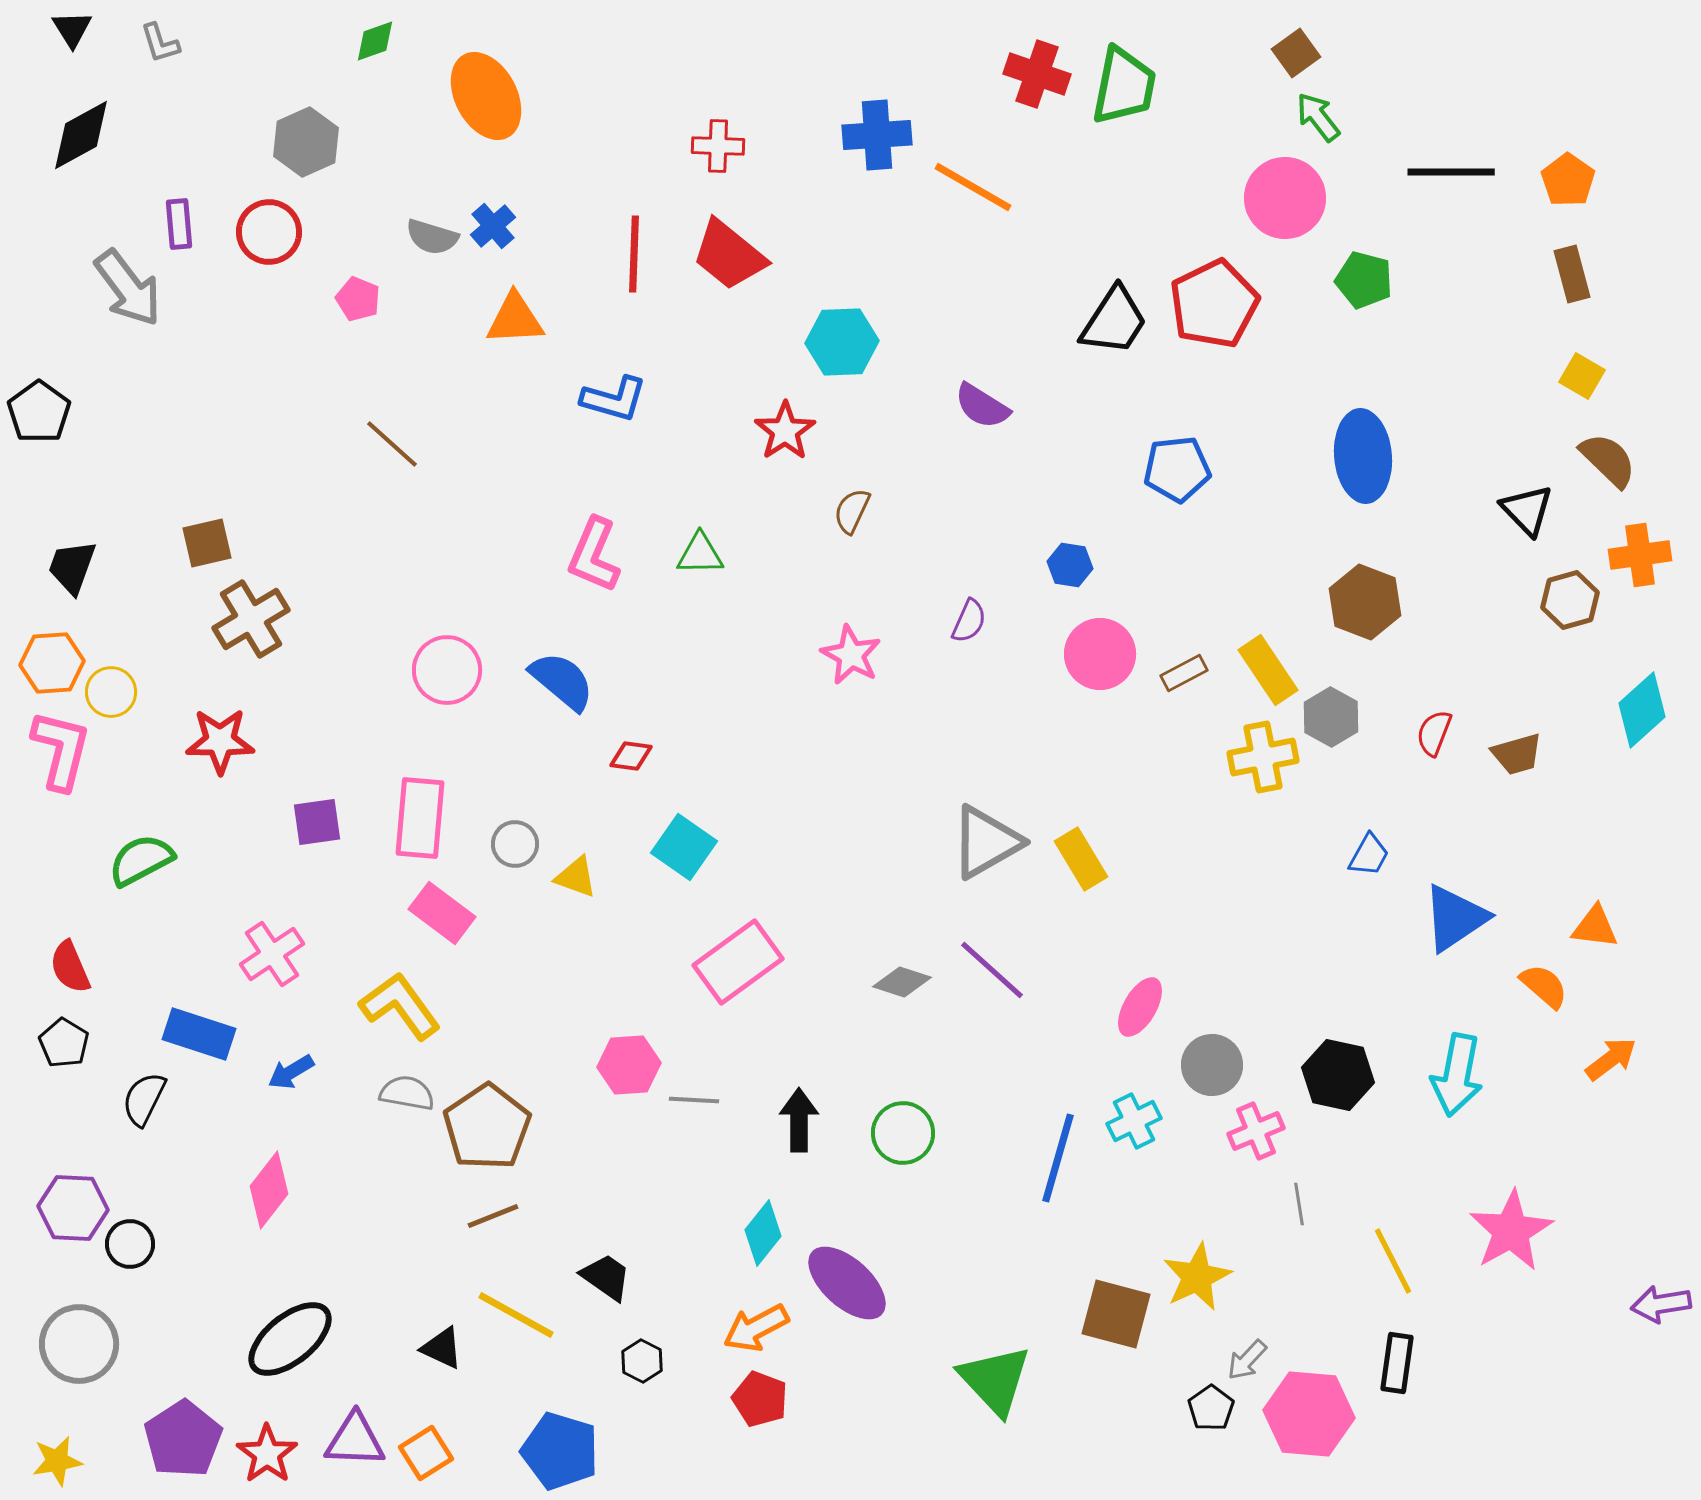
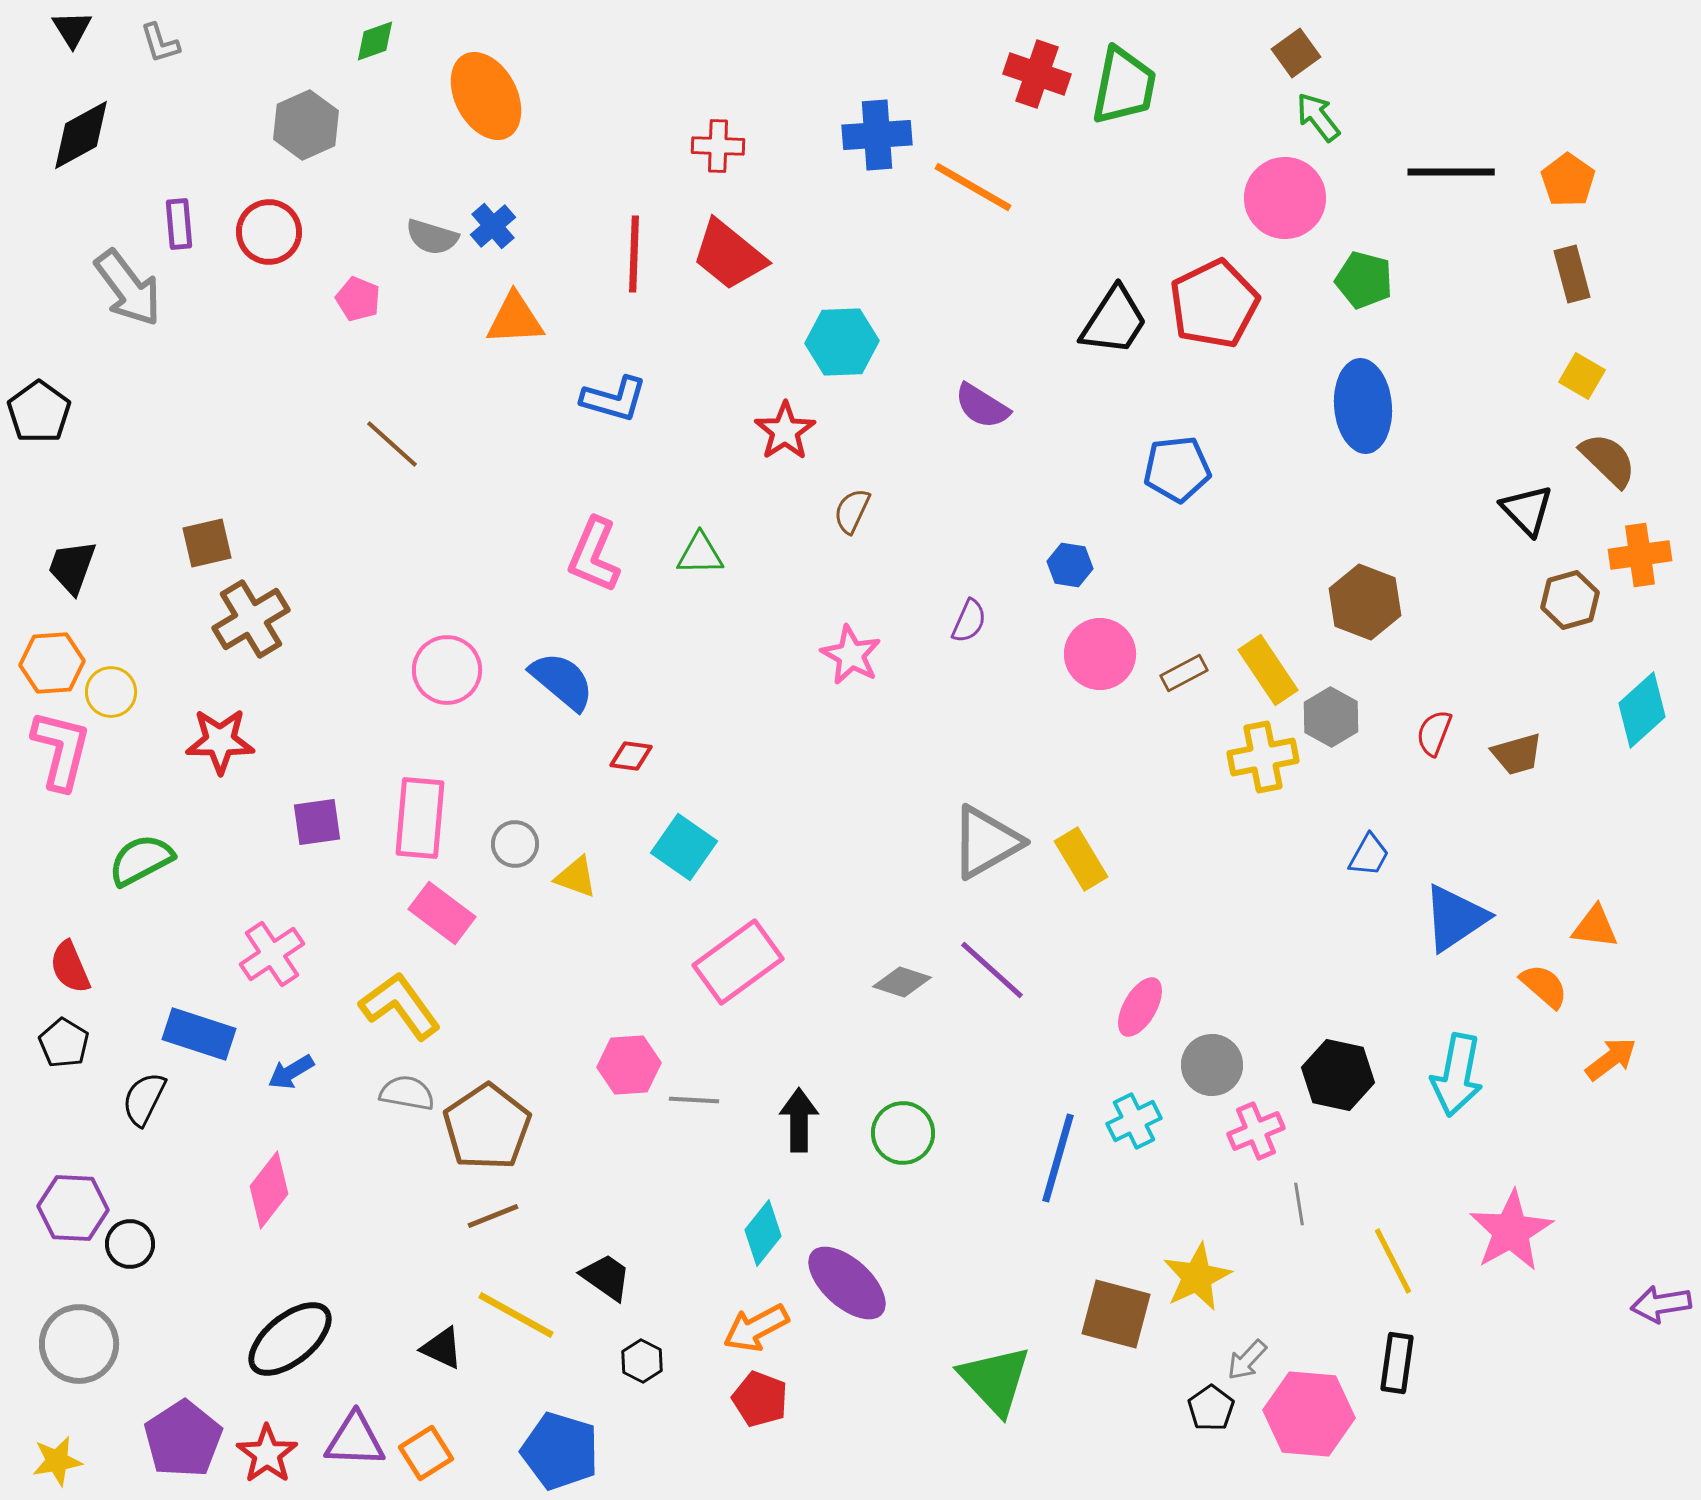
gray hexagon at (306, 142): moved 17 px up
blue ellipse at (1363, 456): moved 50 px up
